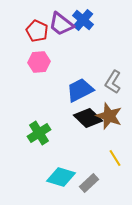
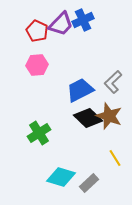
blue cross: rotated 25 degrees clockwise
purple trapezoid: rotated 84 degrees counterclockwise
pink hexagon: moved 2 px left, 3 px down
gray L-shape: rotated 15 degrees clockwise
